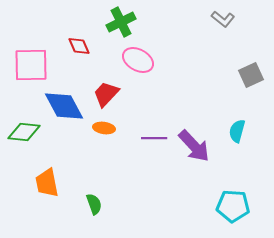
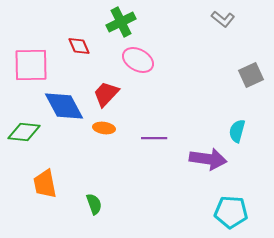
purple arrow: moved 14 px right, 13 px down; rotated 39 degrees counterclockwise
orange trapezoid: moved 2 px left, 1 px down
cyan pentagon: moved 2 px left, 6 px down
